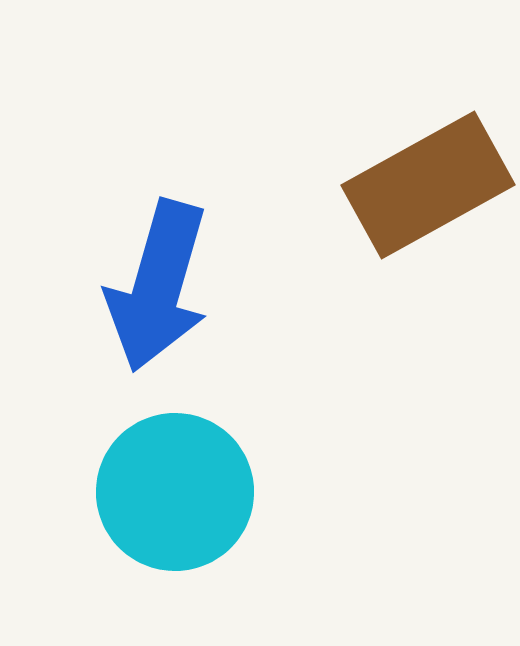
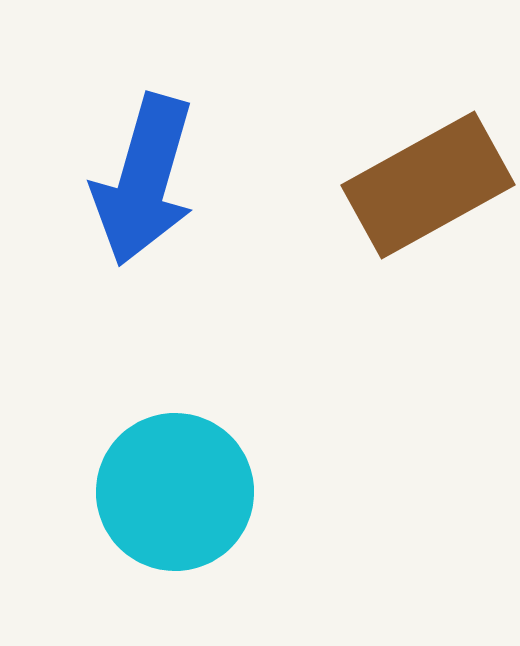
blue arrow: moved 14 px left, 106 px up
